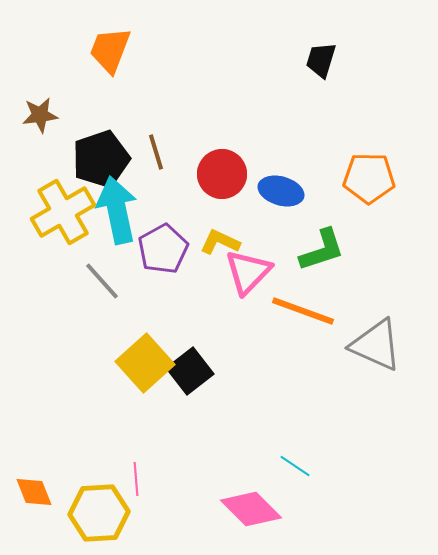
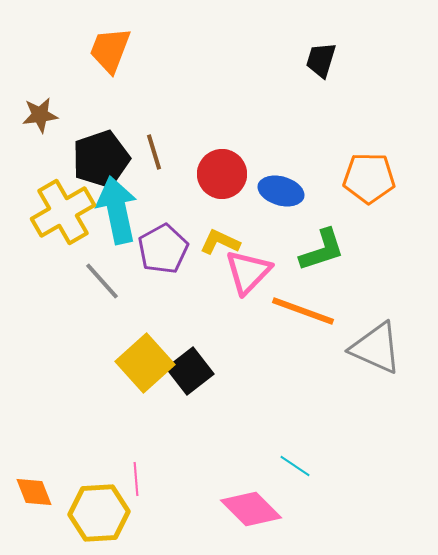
brown line: moved 2 px left
gray triangle: moved 3 px down
